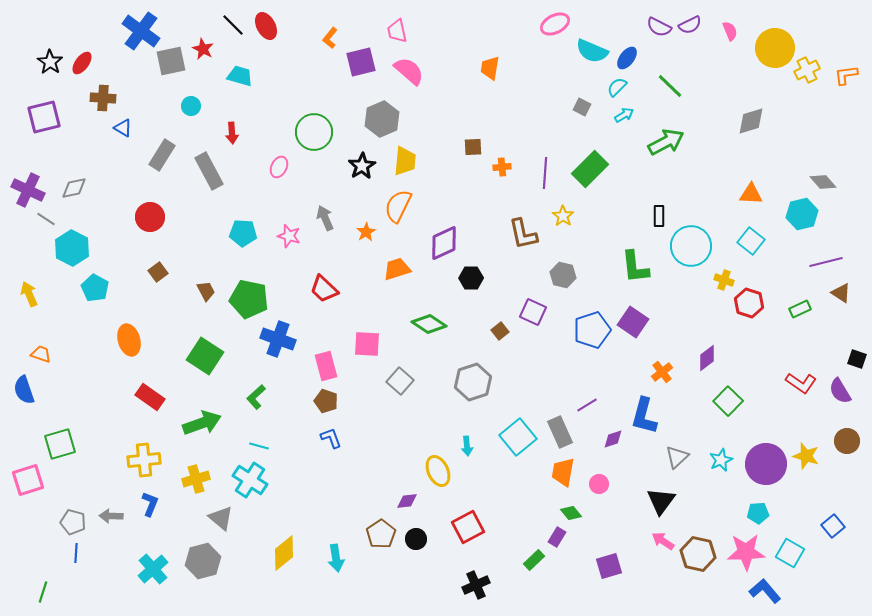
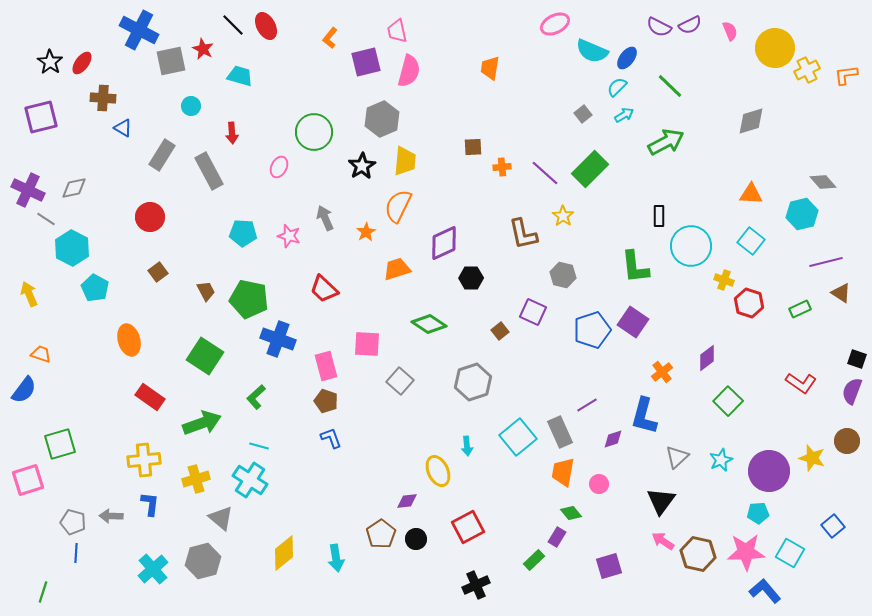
blue cross at (141, 31): moved 2 px left, 1 px up; rotated 9 degrees counterclockwise
purple square at (361, 62): moved 5 px right
pink semicircle at (409, 71): rotated 64 degrees clockwise
gray square at (582, 107): moved 1 px right, 7 px down; rotated 24 degrees clockwise
purple square at (44, 117): moved 3 px left
purple line at (545, 173): rotated 52 degrees counterclockwise
blue semicircle at (24, 390): rotated 124 degrees counterclockwise
purple semicircle at (840, 391): moved 12 px right; rotated 52 degrees clockwise
yellow star at (806, 456): moved 6 px right, 2 px down
purple circle at (766, 464): moved 3 px right, 7 px down
blue L-shape at (150, 504): rotated 15 degrees counterclockwise
